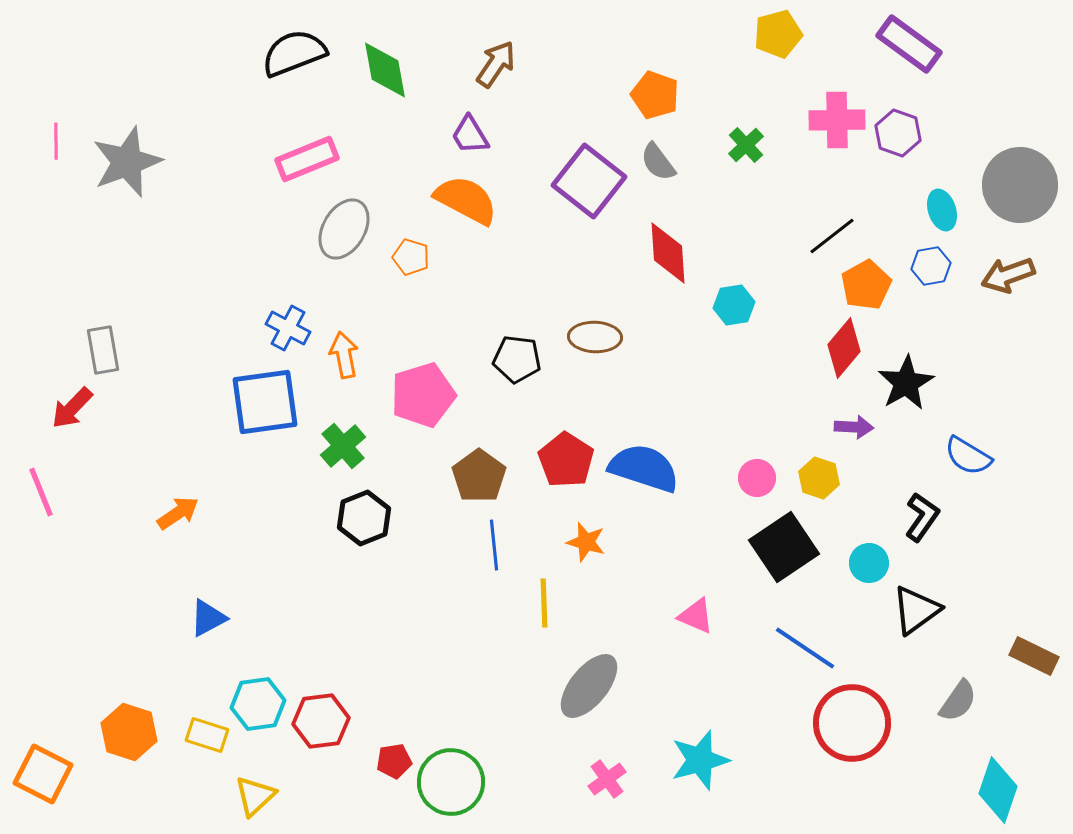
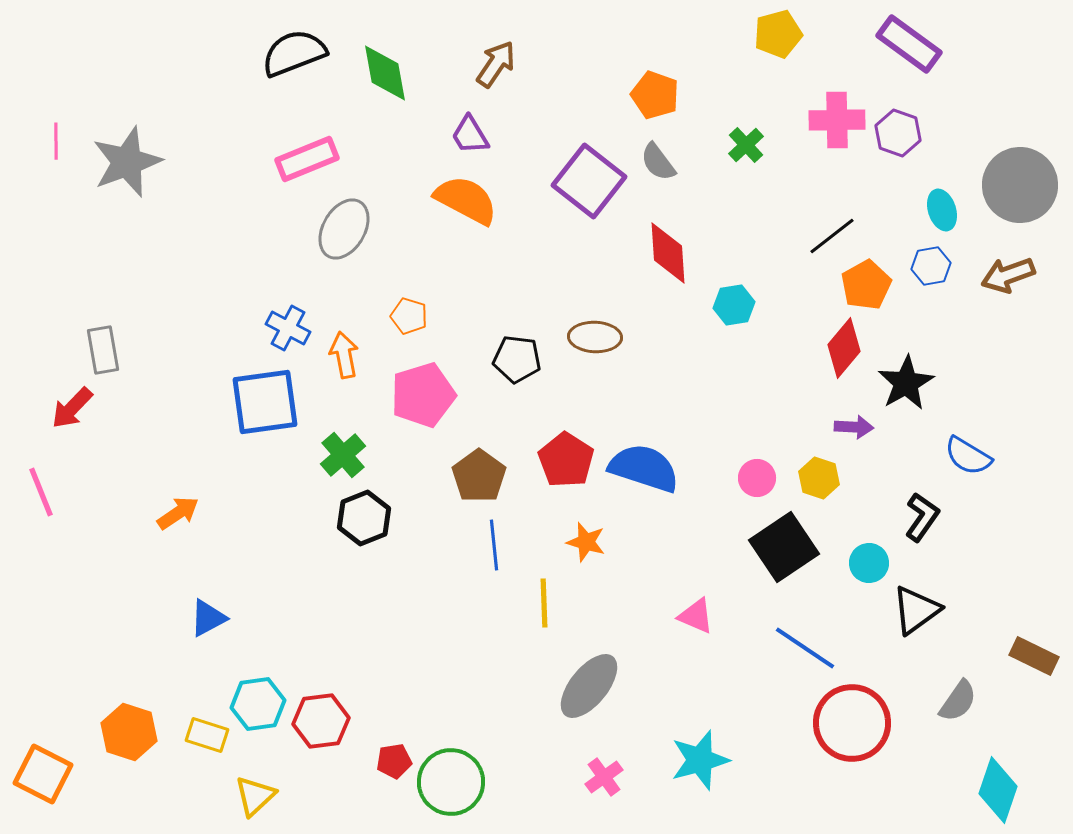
green diamond at (385, 70): moved 3 px down
orange pentagon at (411, 257): moved 2 px left, 59 px down
green cross at (343, 446): moved 9 px down
pink cross at (607, 779): moved 3 px left, 2 px up
